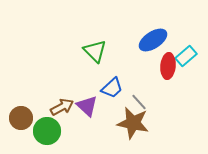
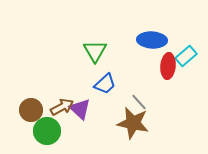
blue ellipse: moved 1 px left; rotated 36 degrees clockwise
green triangle: rotated 15 degrees clockwise
blue trapezoid: moved 7 px left, 4 px up
purple triangle: moved 7 px left, 3 px down
brown circle: moved 10 px right, 8 px up
